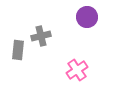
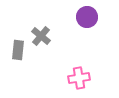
gray cross: rotated 36 degrees counterclockwise
pink cross: moved 2 px right, 8 px down; rotated 25 degrees clockwise
